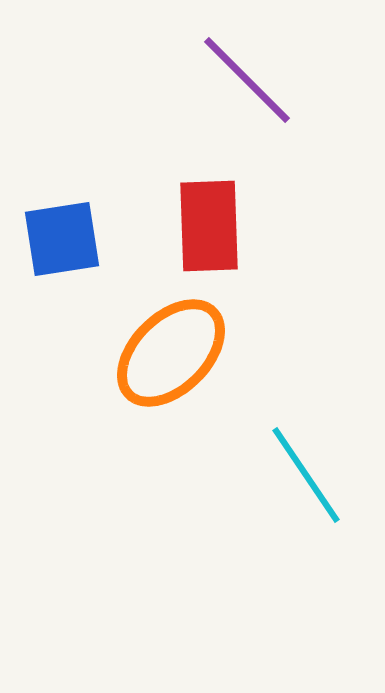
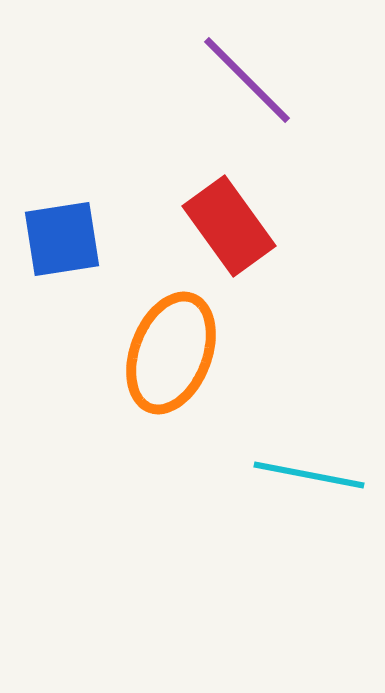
red rectangle: moved 20 px right; rotated 34 degrees counterclockwise
orange ellipse: rotated 24 degrees counterclockwise
cyan line: moved 3 px right; rotated 45 degrees counterclockwise
